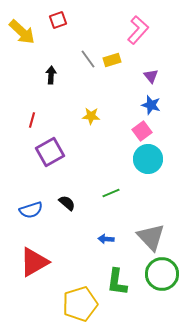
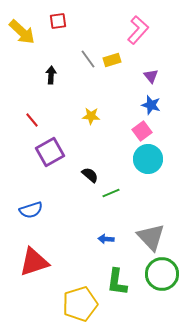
red square: moved 1 px down; rotated 12 degrees clockwise
red line: rotated 56 degrees counterclockwise
black semicircle: moved 23 px right, 28 px up
red triangle: rotated 12 degrees clockwise
